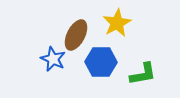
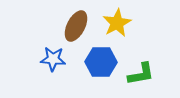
brown ellipse: moved 9 px up
blue star: rotated 20 degrees counterclockwise
green L-shape: moved 2 px left
